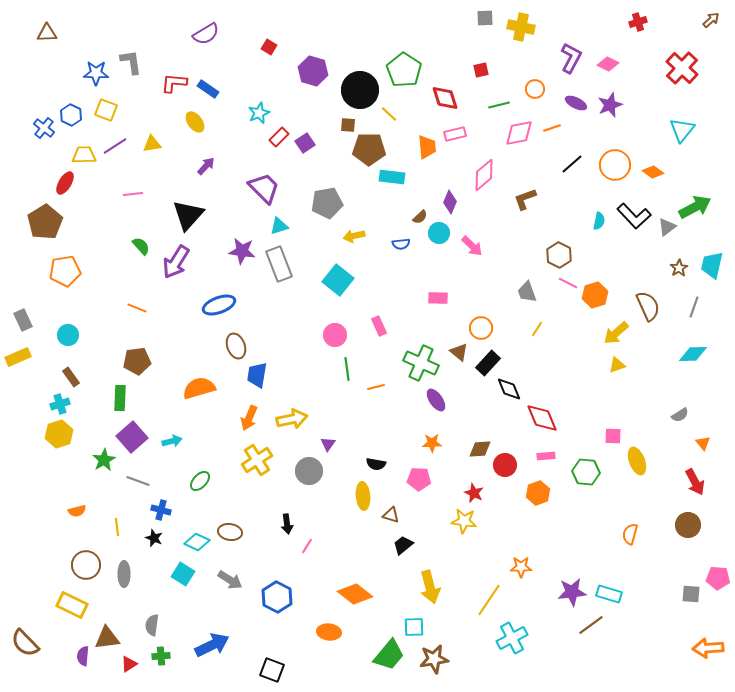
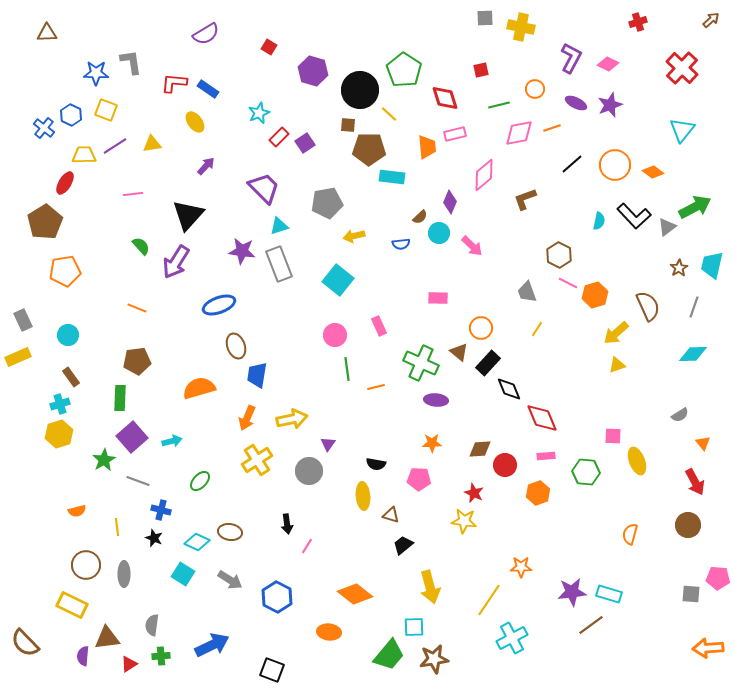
purple ellipse at (436, 400): rotated 50 degrees counterclockwise
orange arrow at (249, 418): moved 2 px left
